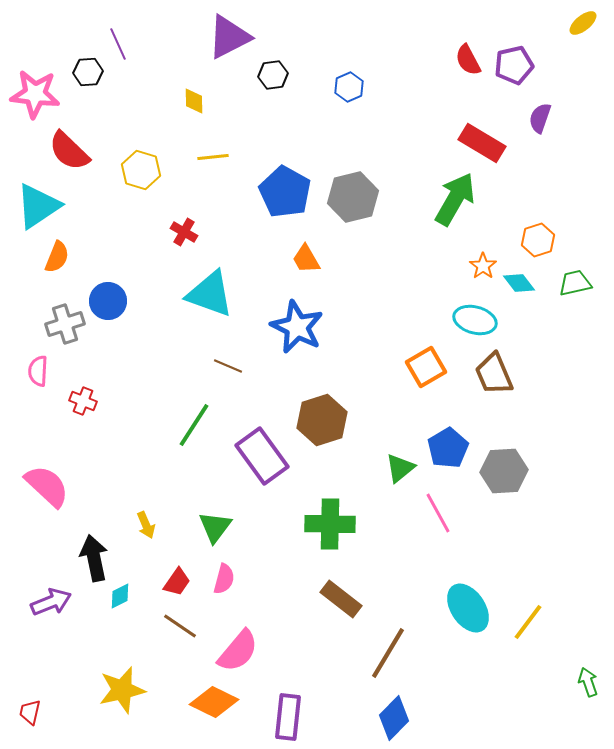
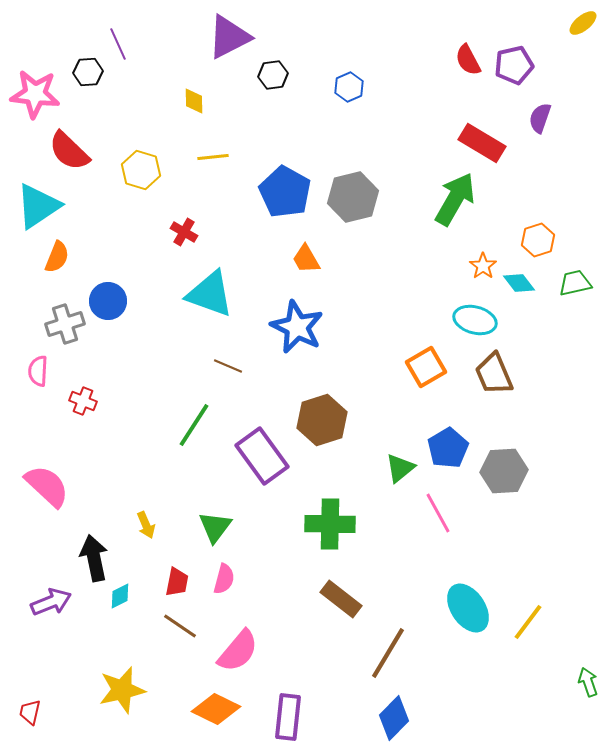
red trapezoid at (177, 582): rotated 24 degrees counterclockwise
orange diamond at (214, 702): moved 2 px right, 7 px down
